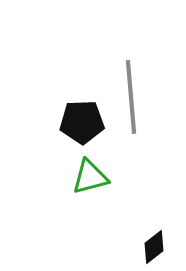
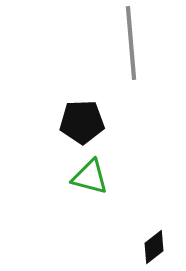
gray line: moved 54 px up
green triangle: rotated 30 degrees clockwise
